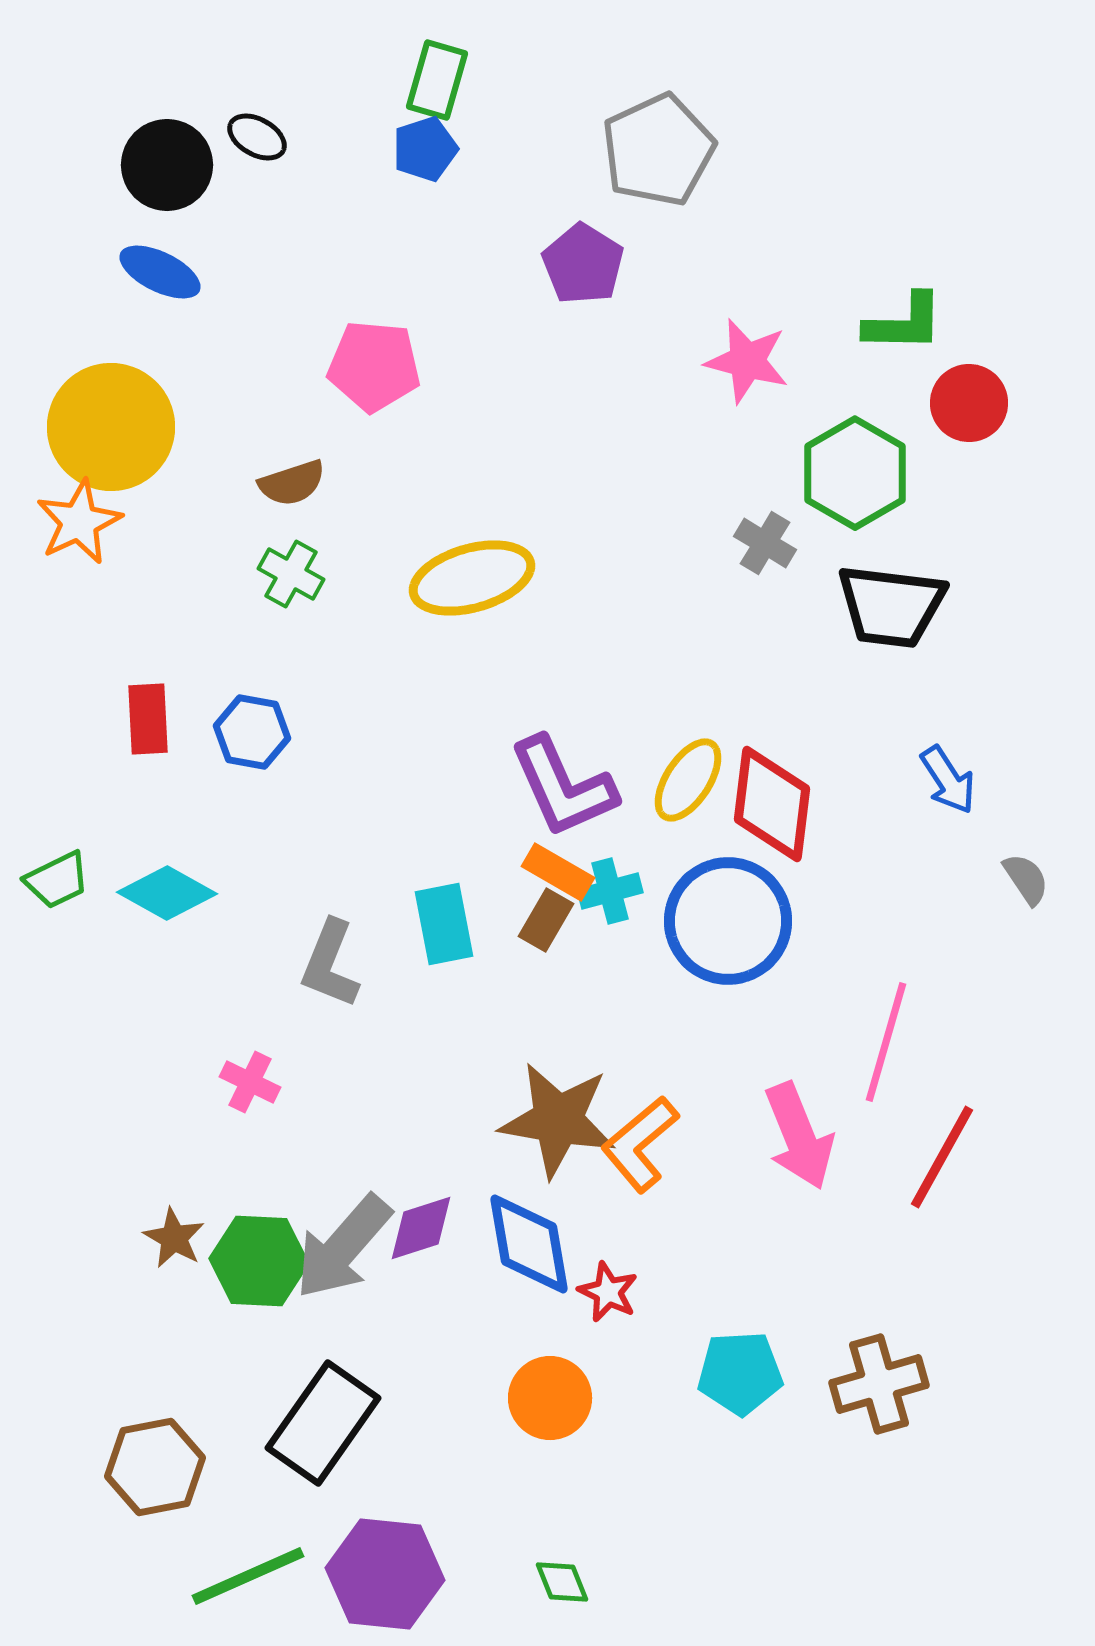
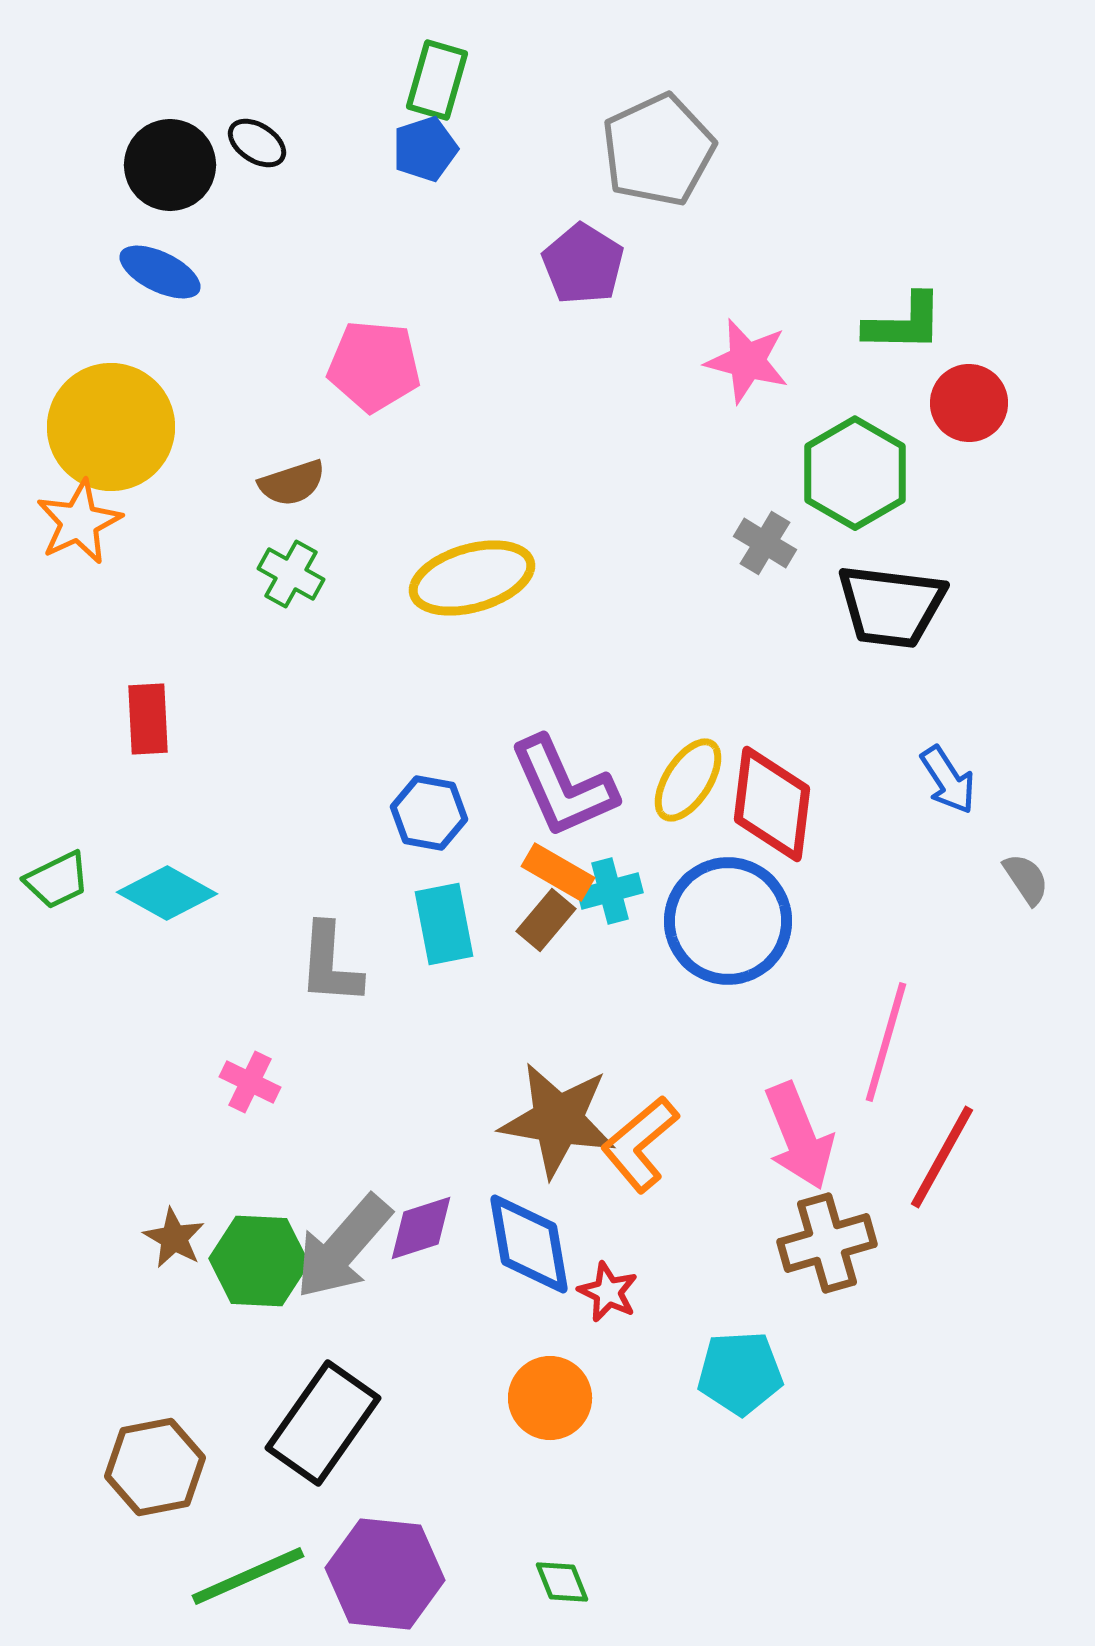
black ellipse at (257, 137): moved 6 px down; rotated 4 degrees clockwise
black circle at (167, 165): moved 3 px right
blue hexagon at (252, 732): moved 177 px right, 81 px down
brown rectangle at (546, 920): rotated 10 degrees clockwise
gray L-shape at (330, 964): rotated 18 degrees counterclockwise
brown cross at (879, 1384): moved 52 px left, 141 px up
